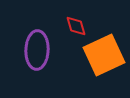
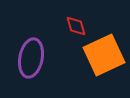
purple ellipse: moved 6 px left, 8 px down; rotated 9 degrees clockwise
